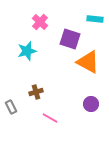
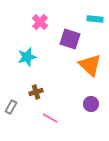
cyan star: moved 6 px down
orange triangle: moved 2 px right, 3 px down; rotated 15 degrees clockwise
gray rectangle: rotated 56 degrees clockwise
